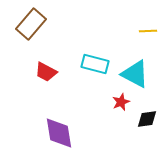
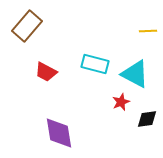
brown rectangle: moved 4 px left, 2 px down
